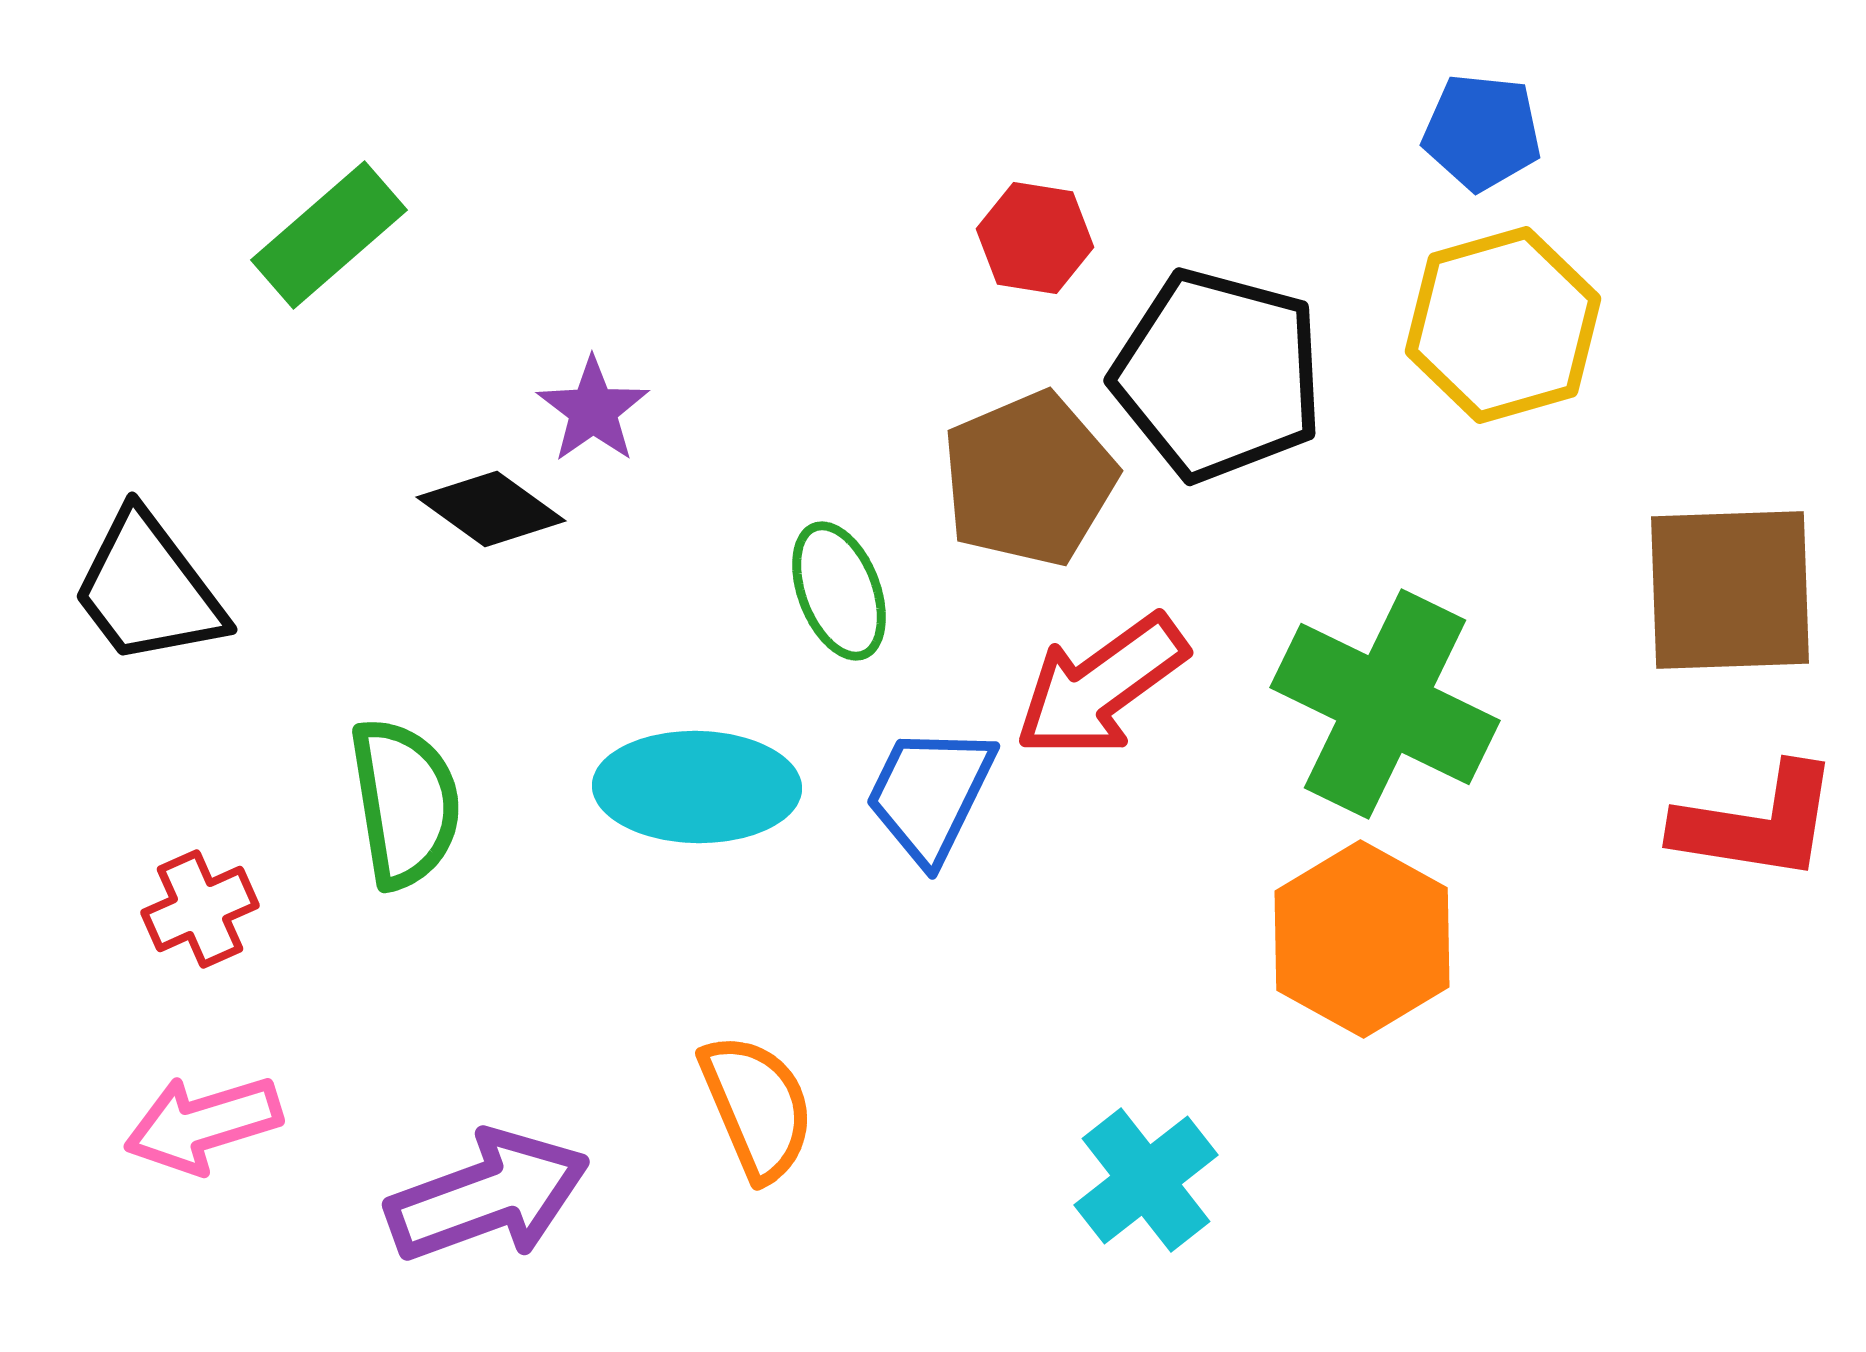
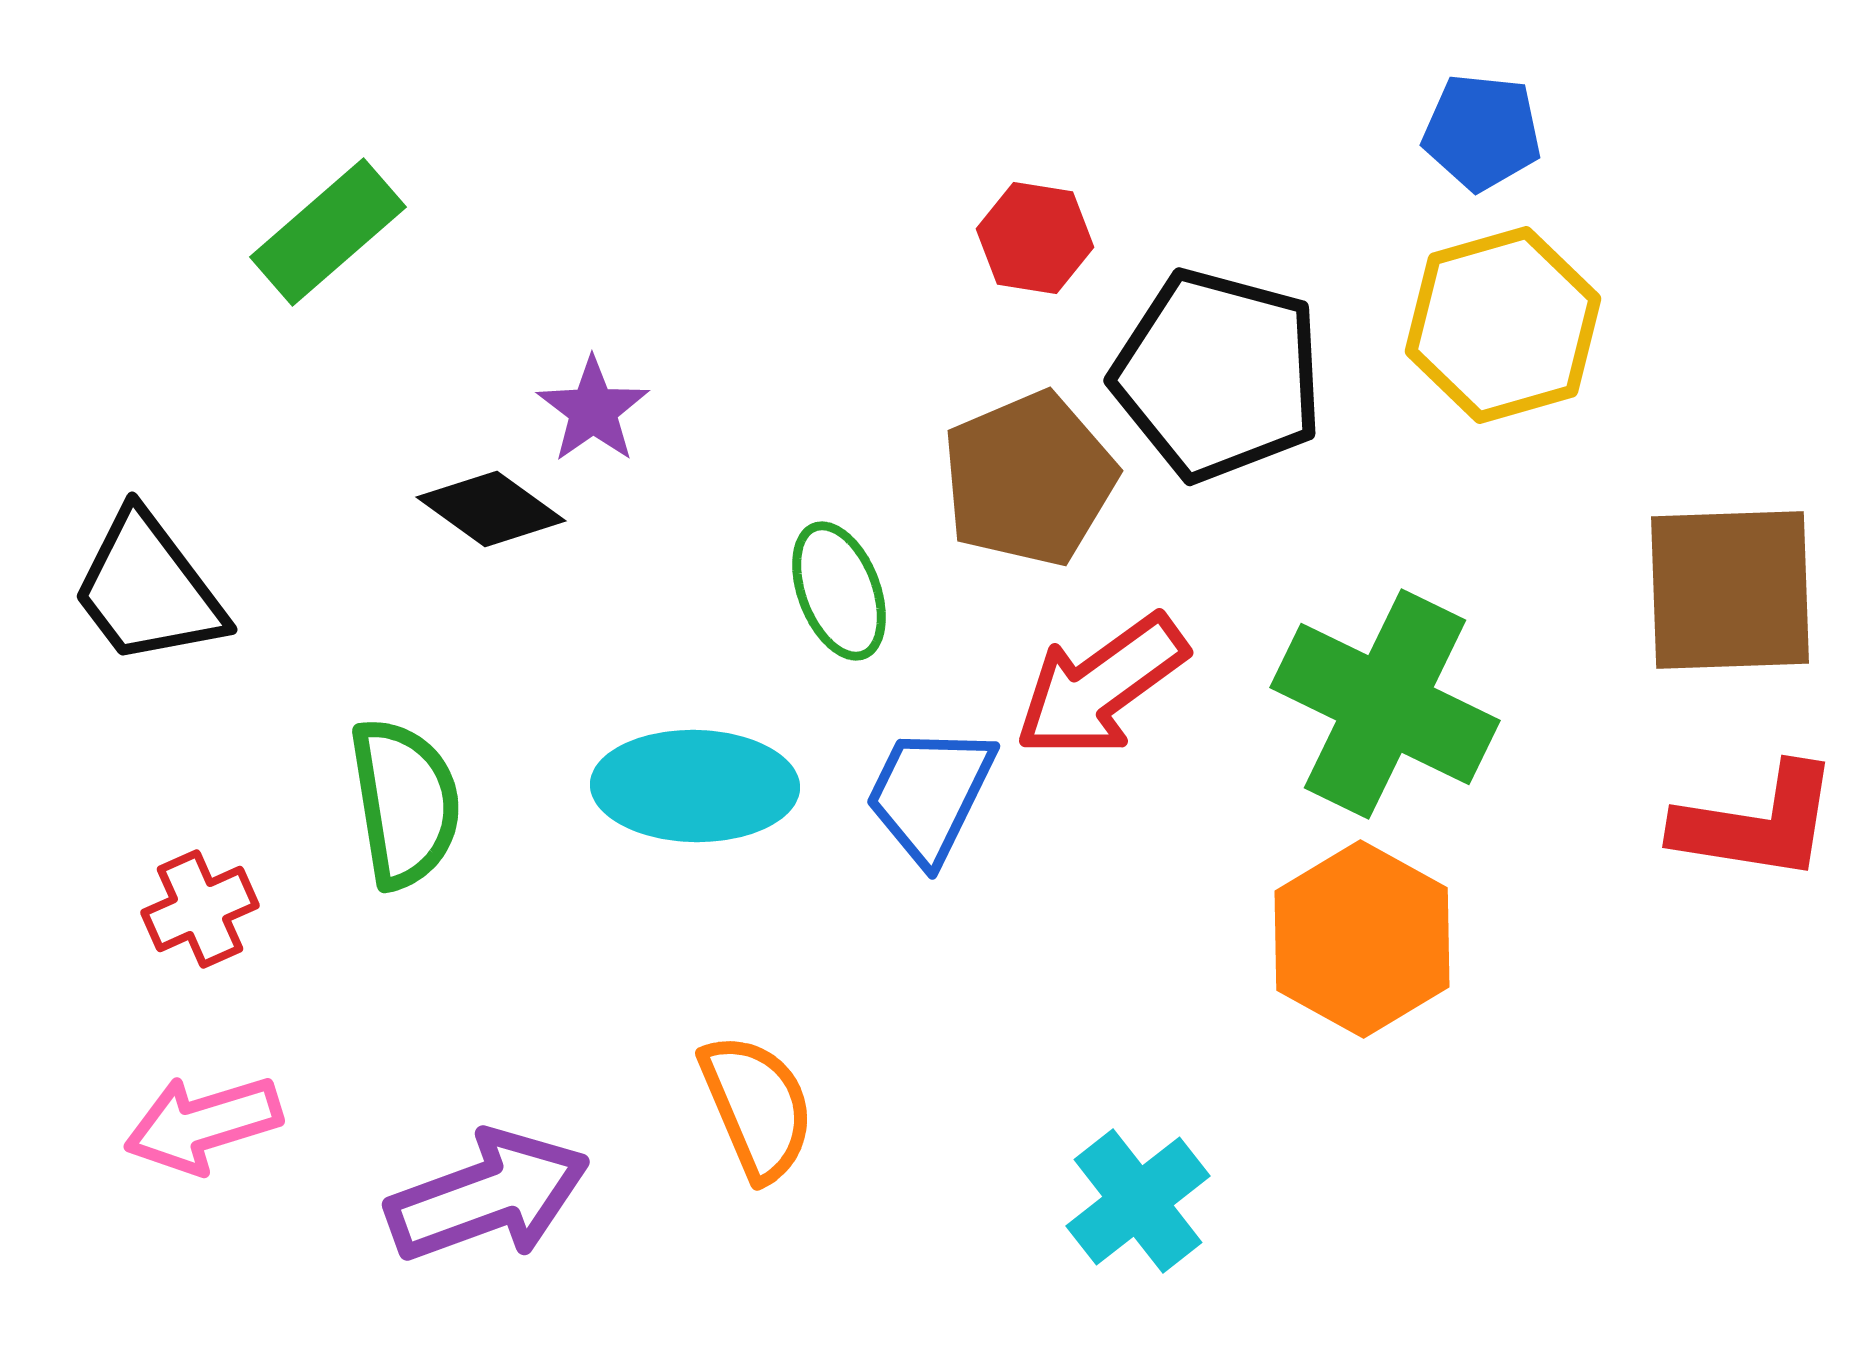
green rectangle: moved 1 px left, 3 px up
cyan ellipse: moved 2 px left, 1 px up
cyan cross: moved 8 px left, 21 px down
